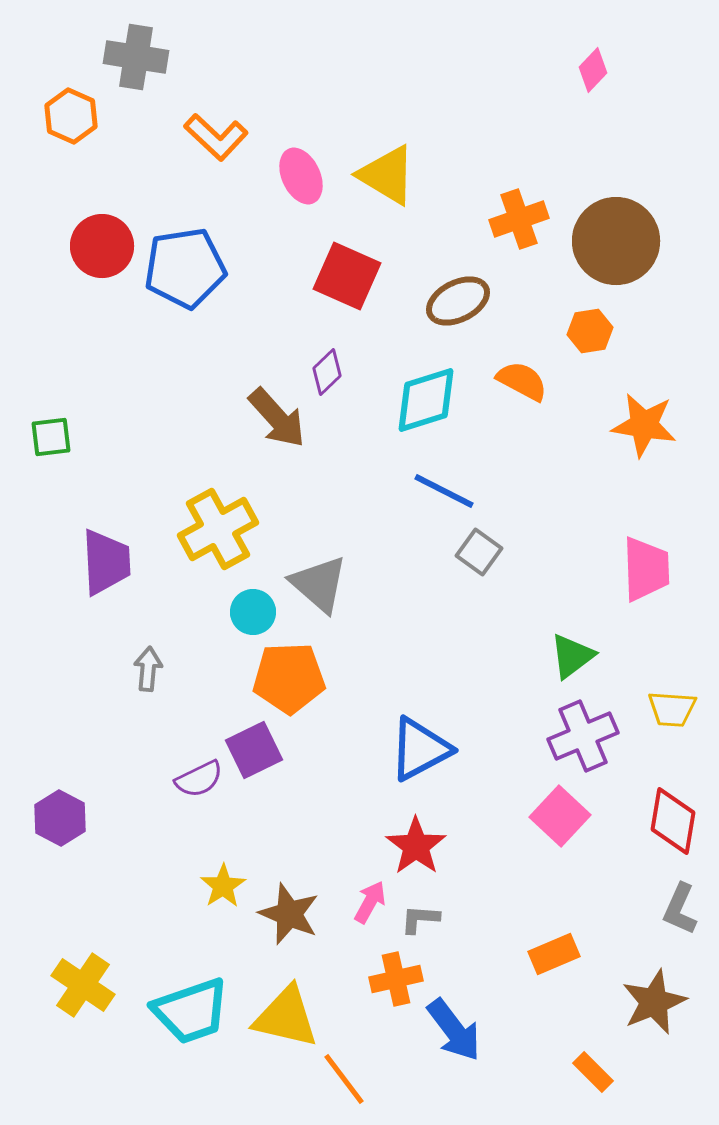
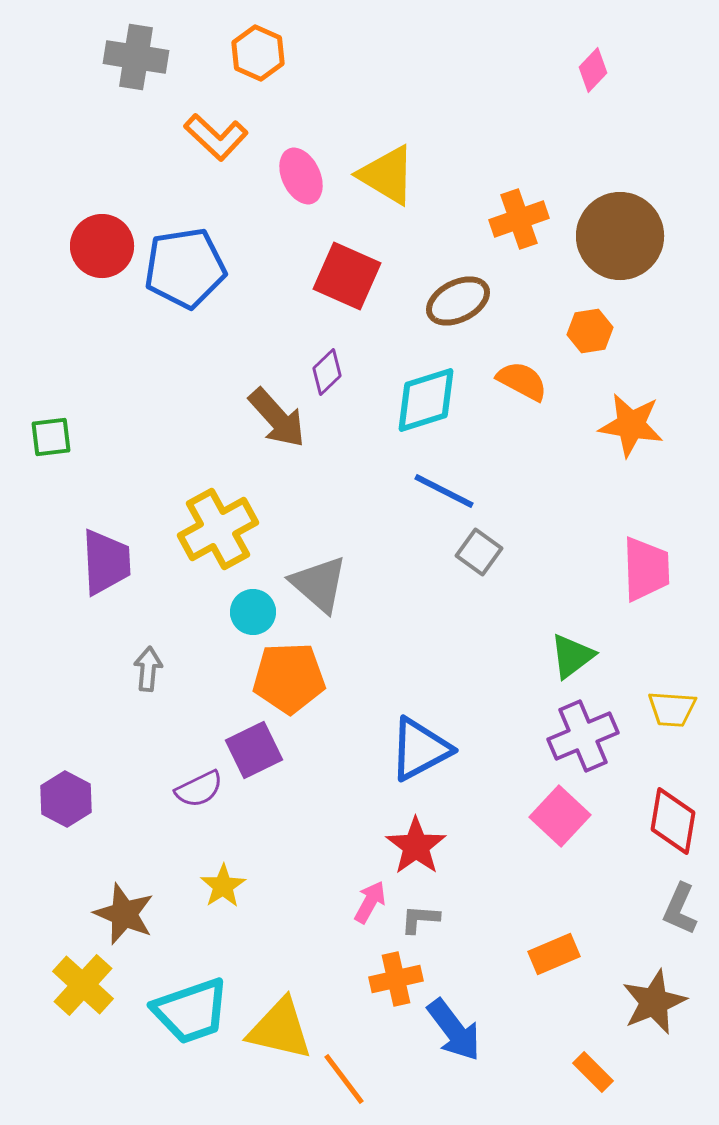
orange hexagon at (71, 116): moved 187 px right, 63 px up
brown circle at (616, 241): moved 4 px right, 5 px up
orange star at (644, 425): moved 13 px left
purple semicircle at (199, 779): moved 10 px down
purple hexagon at (60, 818): moved 6 px right, 19 px up
brown star at (289, 914): moved 165 px left
yellow cross at (83, 985): rotated 8 degrees clockwise
yellow triangle at (286, 1017): moved 6 px left, 12 px down
